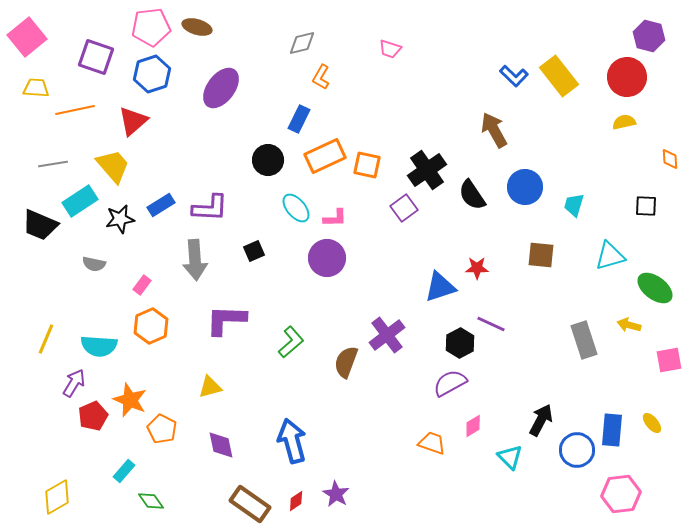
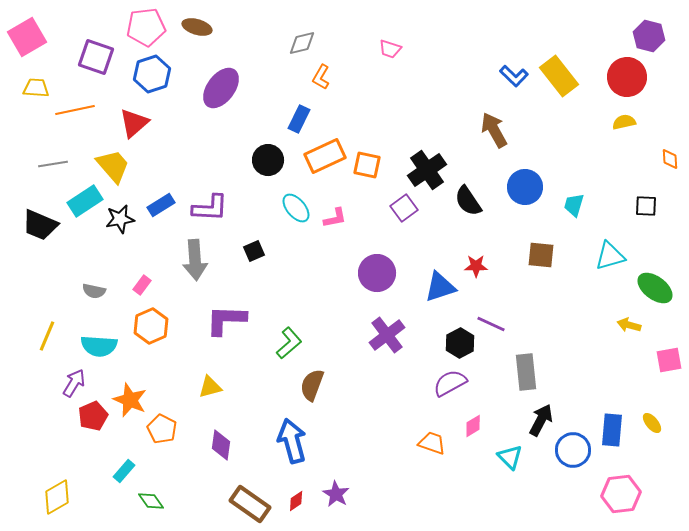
pink pentagon at (151, 27): moved 5 px left
pink square at (27, 37): rotated 9 degrees clockwise
red triangle at (133, 121): moved 1 px right, 2 px down
black semicircle at (472, 195): moved 4 px left, 6 px down
cyan rectangle at (80, 201): moved 5 px right
pink L-shape at (335, 218): rotated 10 degrees counterclockwise
purple circle at (327, 258): moved 50 px right, 15 px down
gray semicircle at (94, 264): moved 27 px down
red star at (477, 268): moved 1 px left, 2 px up
yellow line at (46, 339): moved 1 px right, 3 px up
gray rectangle at (584, 340): moved 58 px left, 32 px down; rotated 12 degrees clockwise
green L-shape at (291, 342): moved 2 px left, 1 px down
brown semicircle at (346, 362): moved 34 px left, 23 px down
purple diamond at (221, 445): rotated 20 degrees clockwise
blue circle at (577, 450): moved 4 px left
